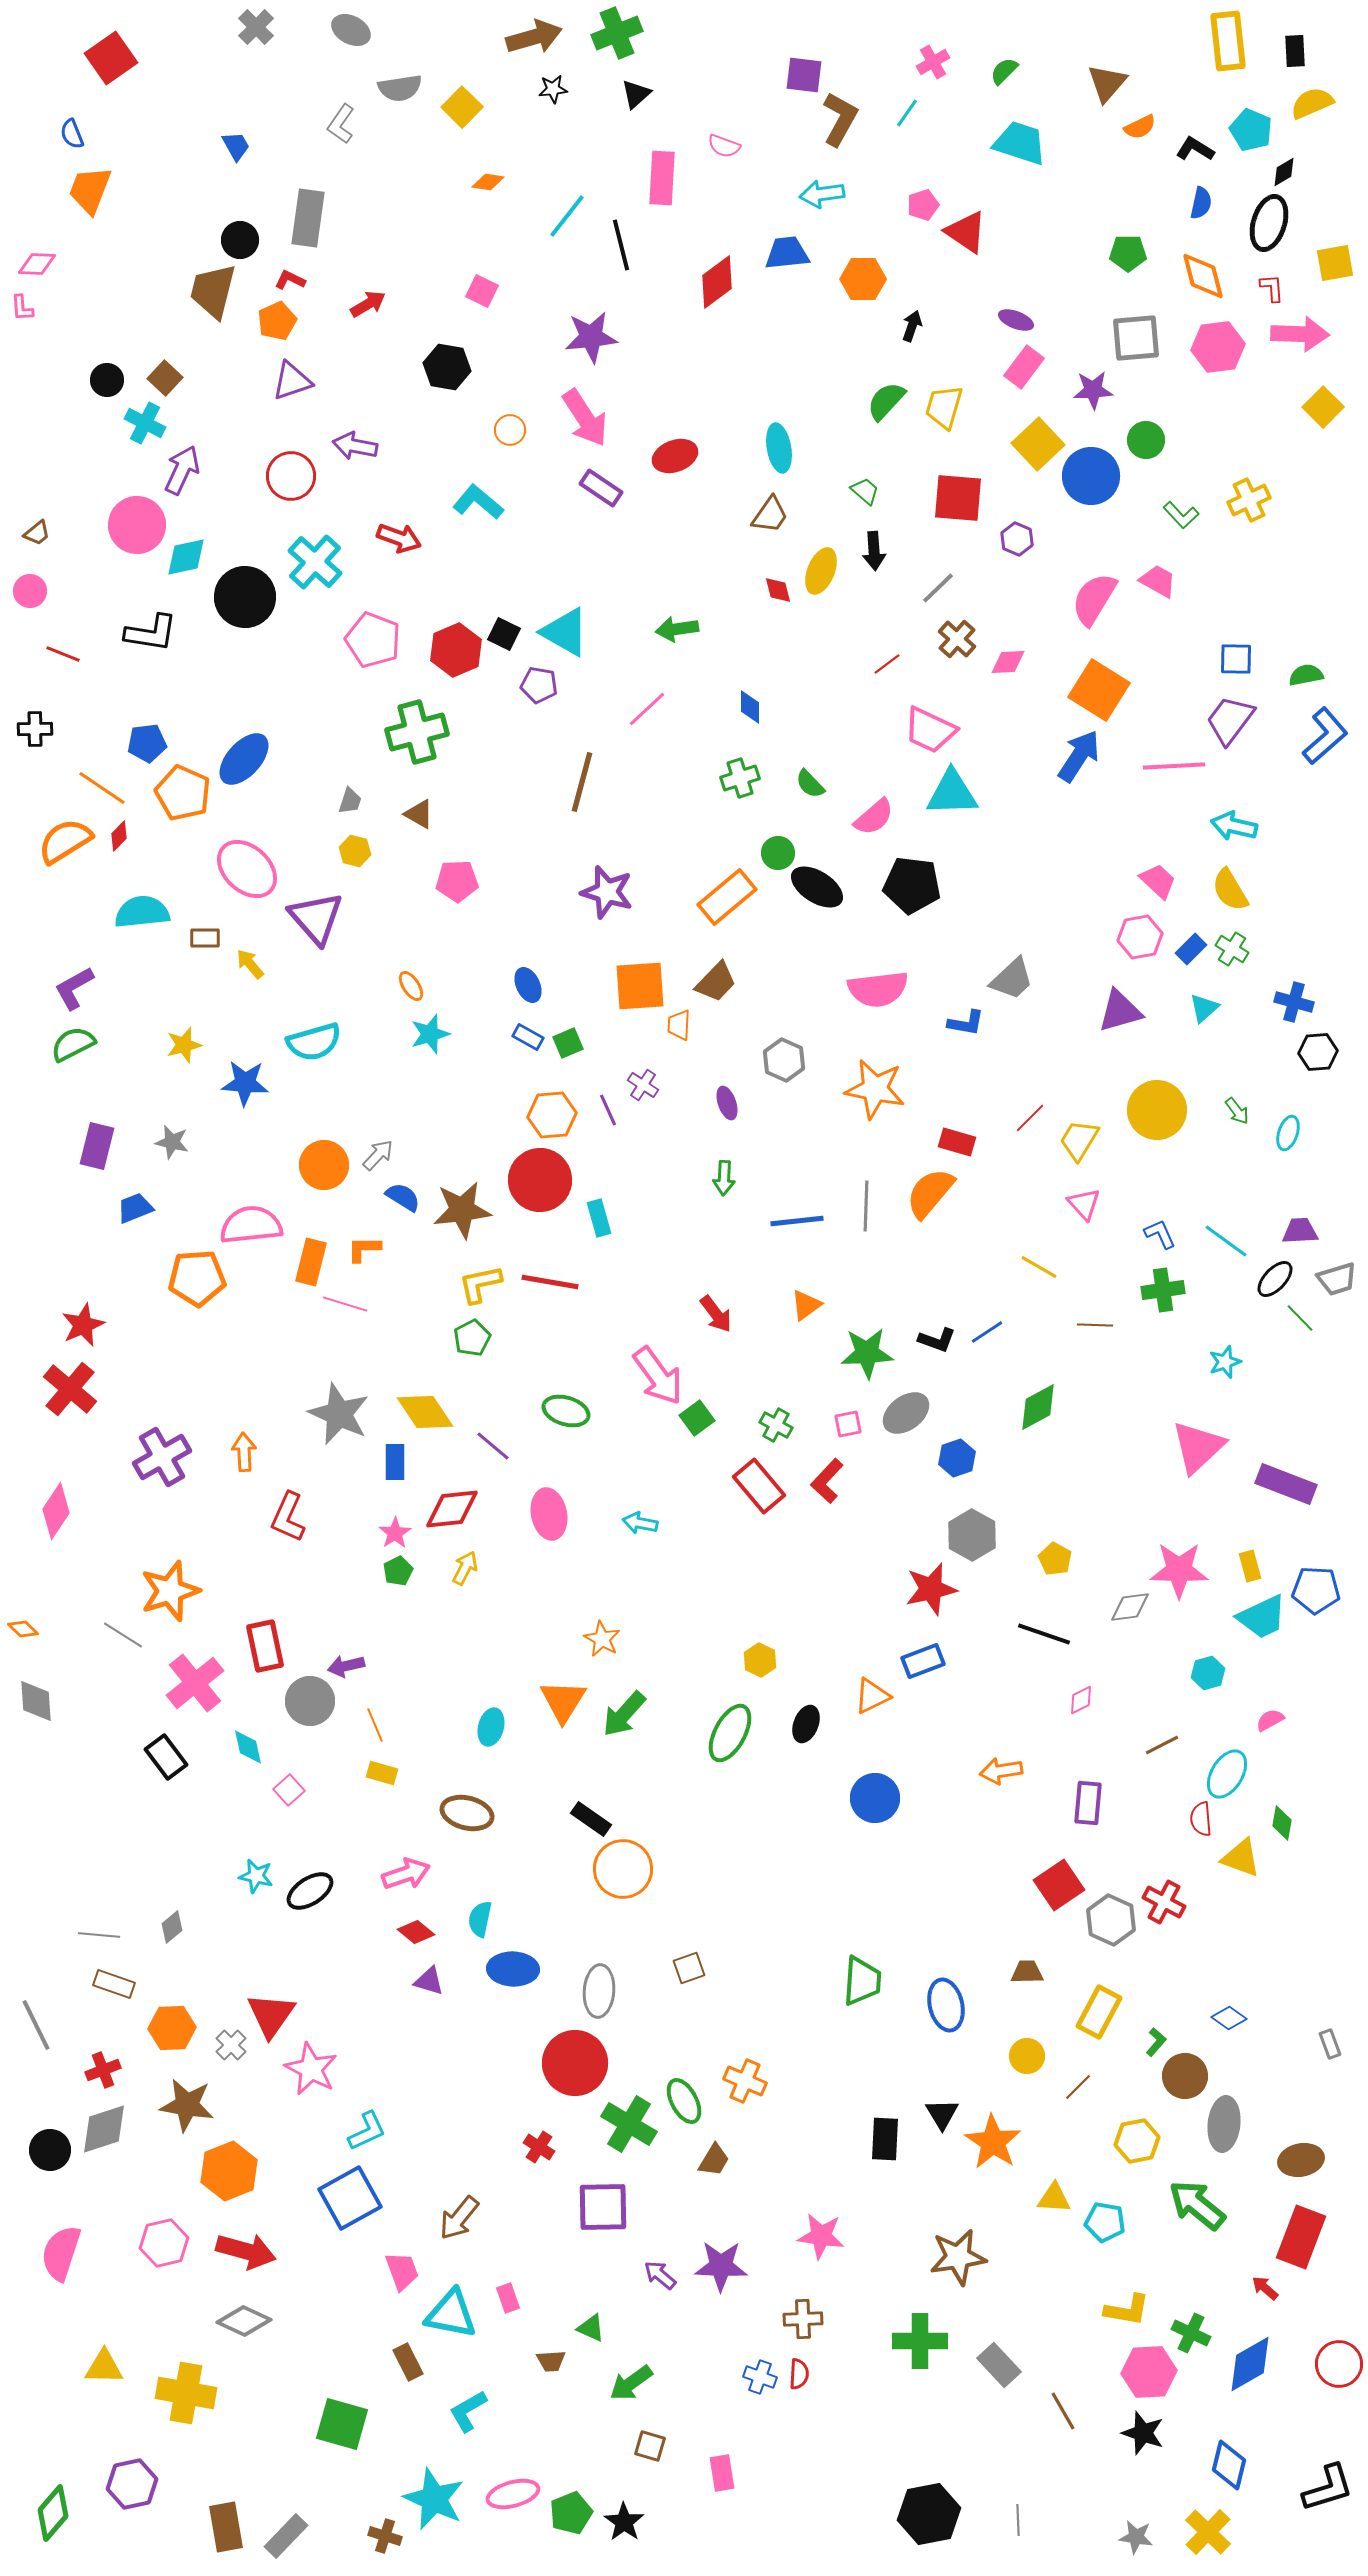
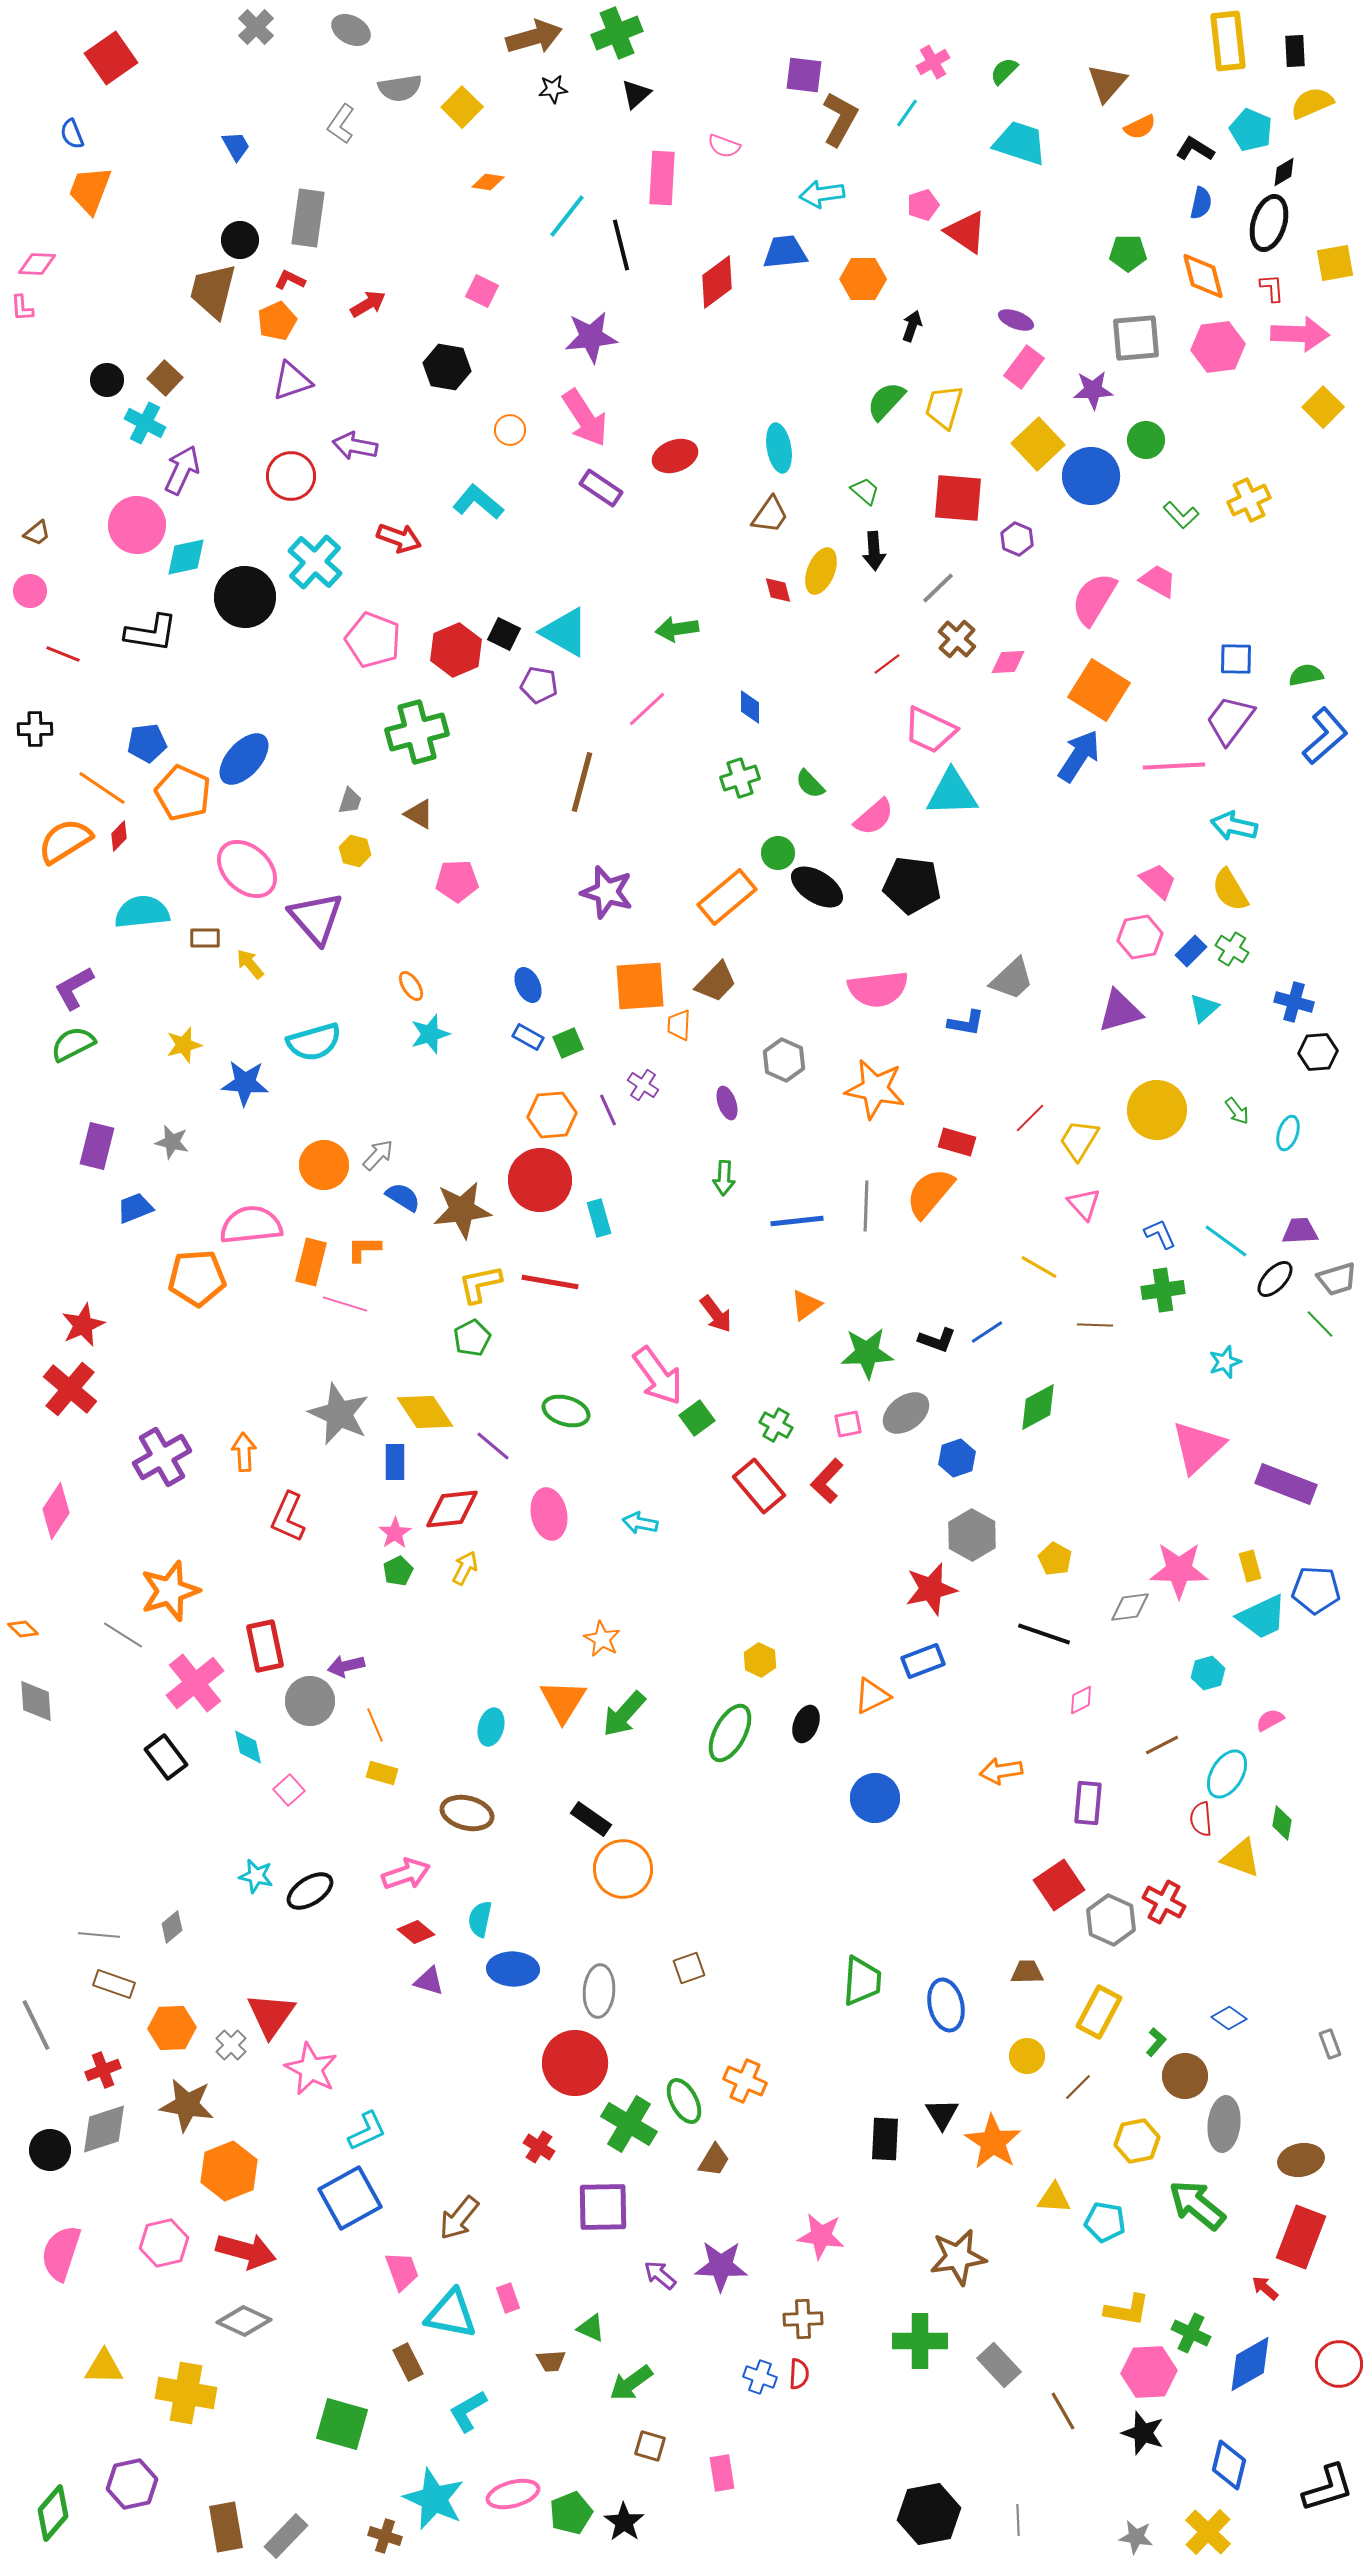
blue trapezoid at (787, 253): moved 2 px left, 1 px up
blue rectangle at (1191, 949): moved 2 px down
green line at (1300, 1318): moved 20 px right, 6 px down
